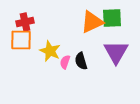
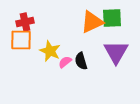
pink semicircle: rotated 32 degrees clockwise
